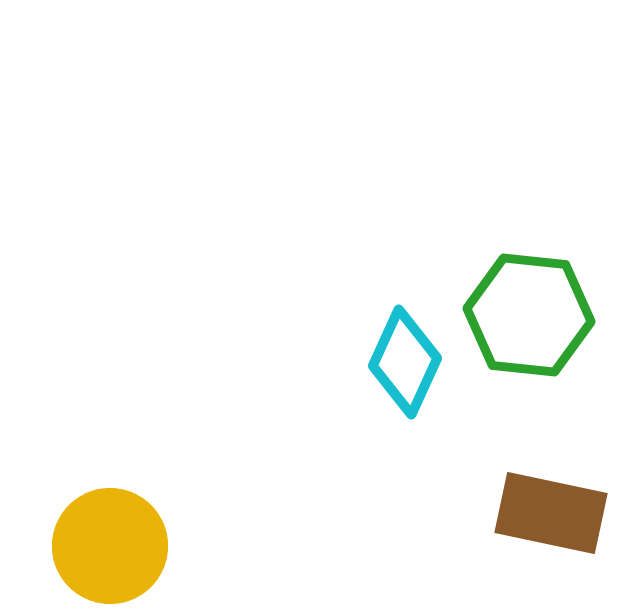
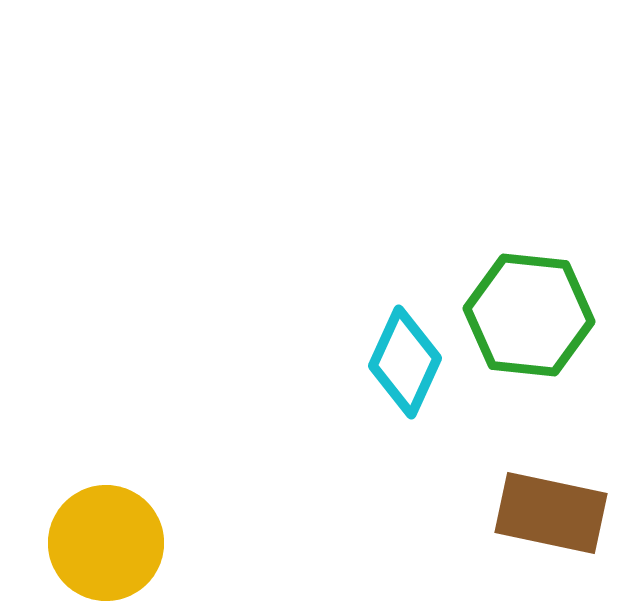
yellow circle: moved 4 px left, 3 px up
